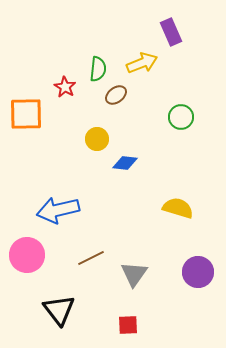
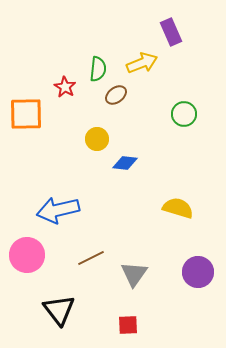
green circle: moved 3 px right, 3 px up
